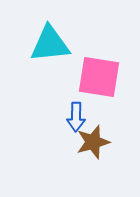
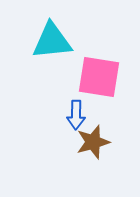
cyan triangle: moved 2 px right, 3 px up
blue arrow: moved 2 px up
